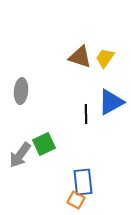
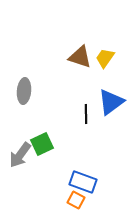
gray ellipse: moved 3 px right
blue triangle: rotated 8 degrees counterclockwise
green square: moved 2 px left
blue rectangle: rotated 64 degrees counterclockwise
